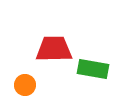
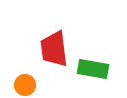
red trapezoid: rotated 96 degrees counterclockwise
